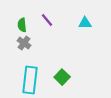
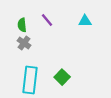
cyan triangle: moved 2 px up
